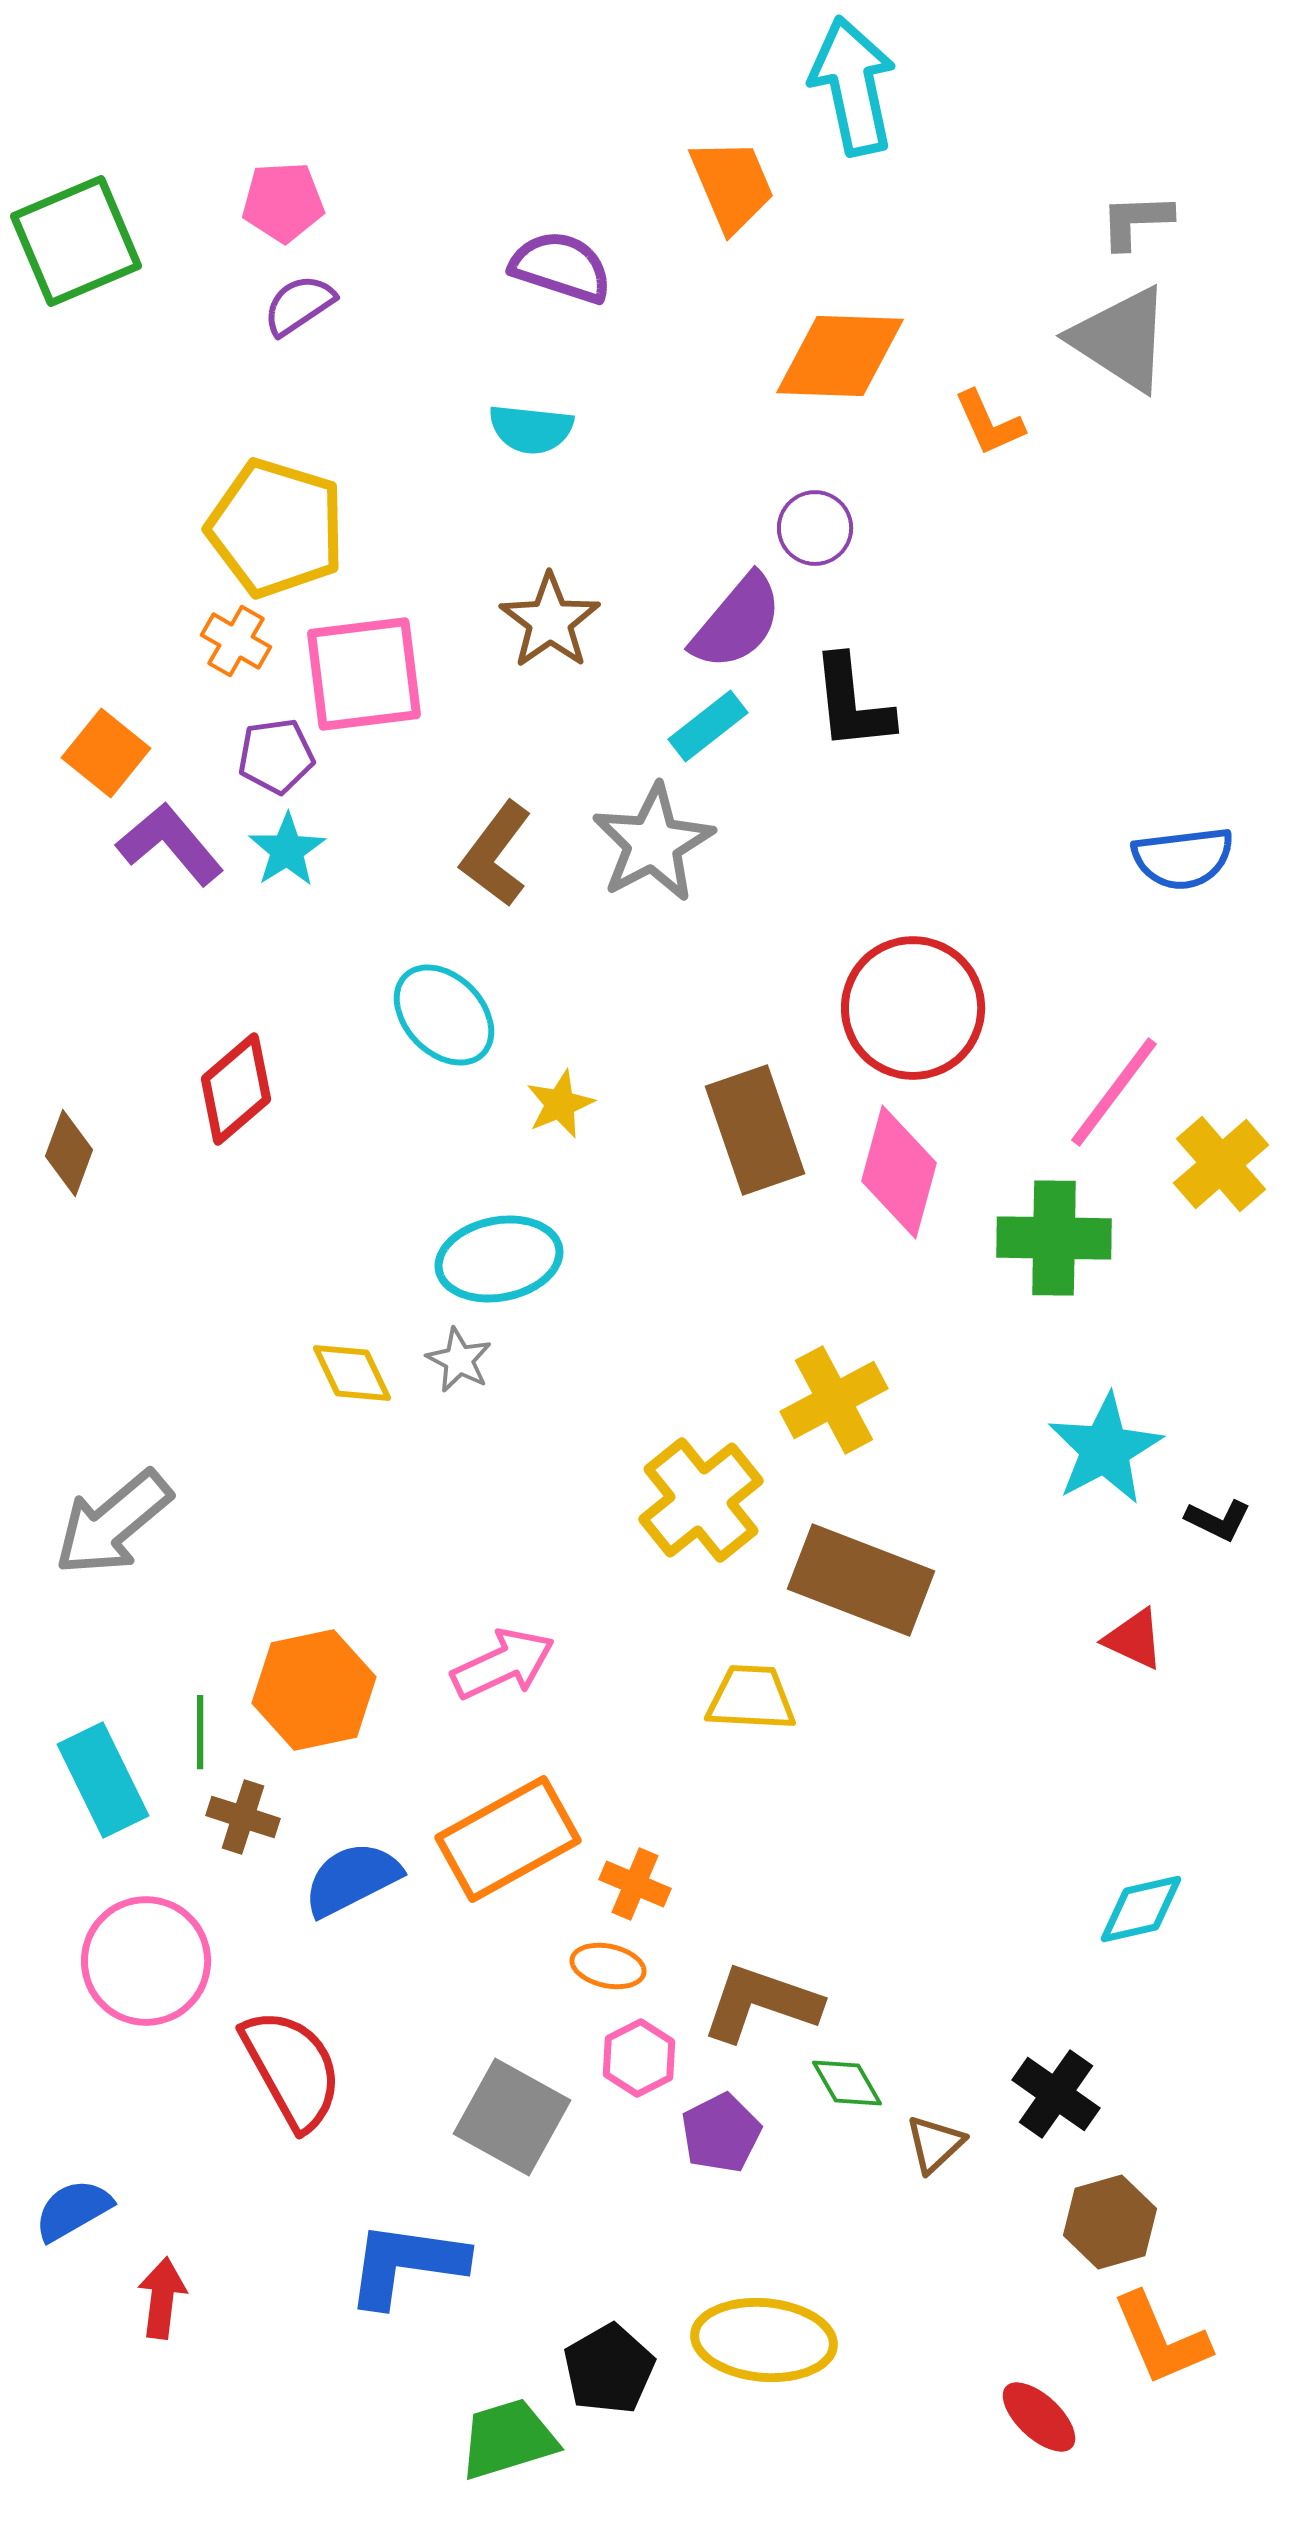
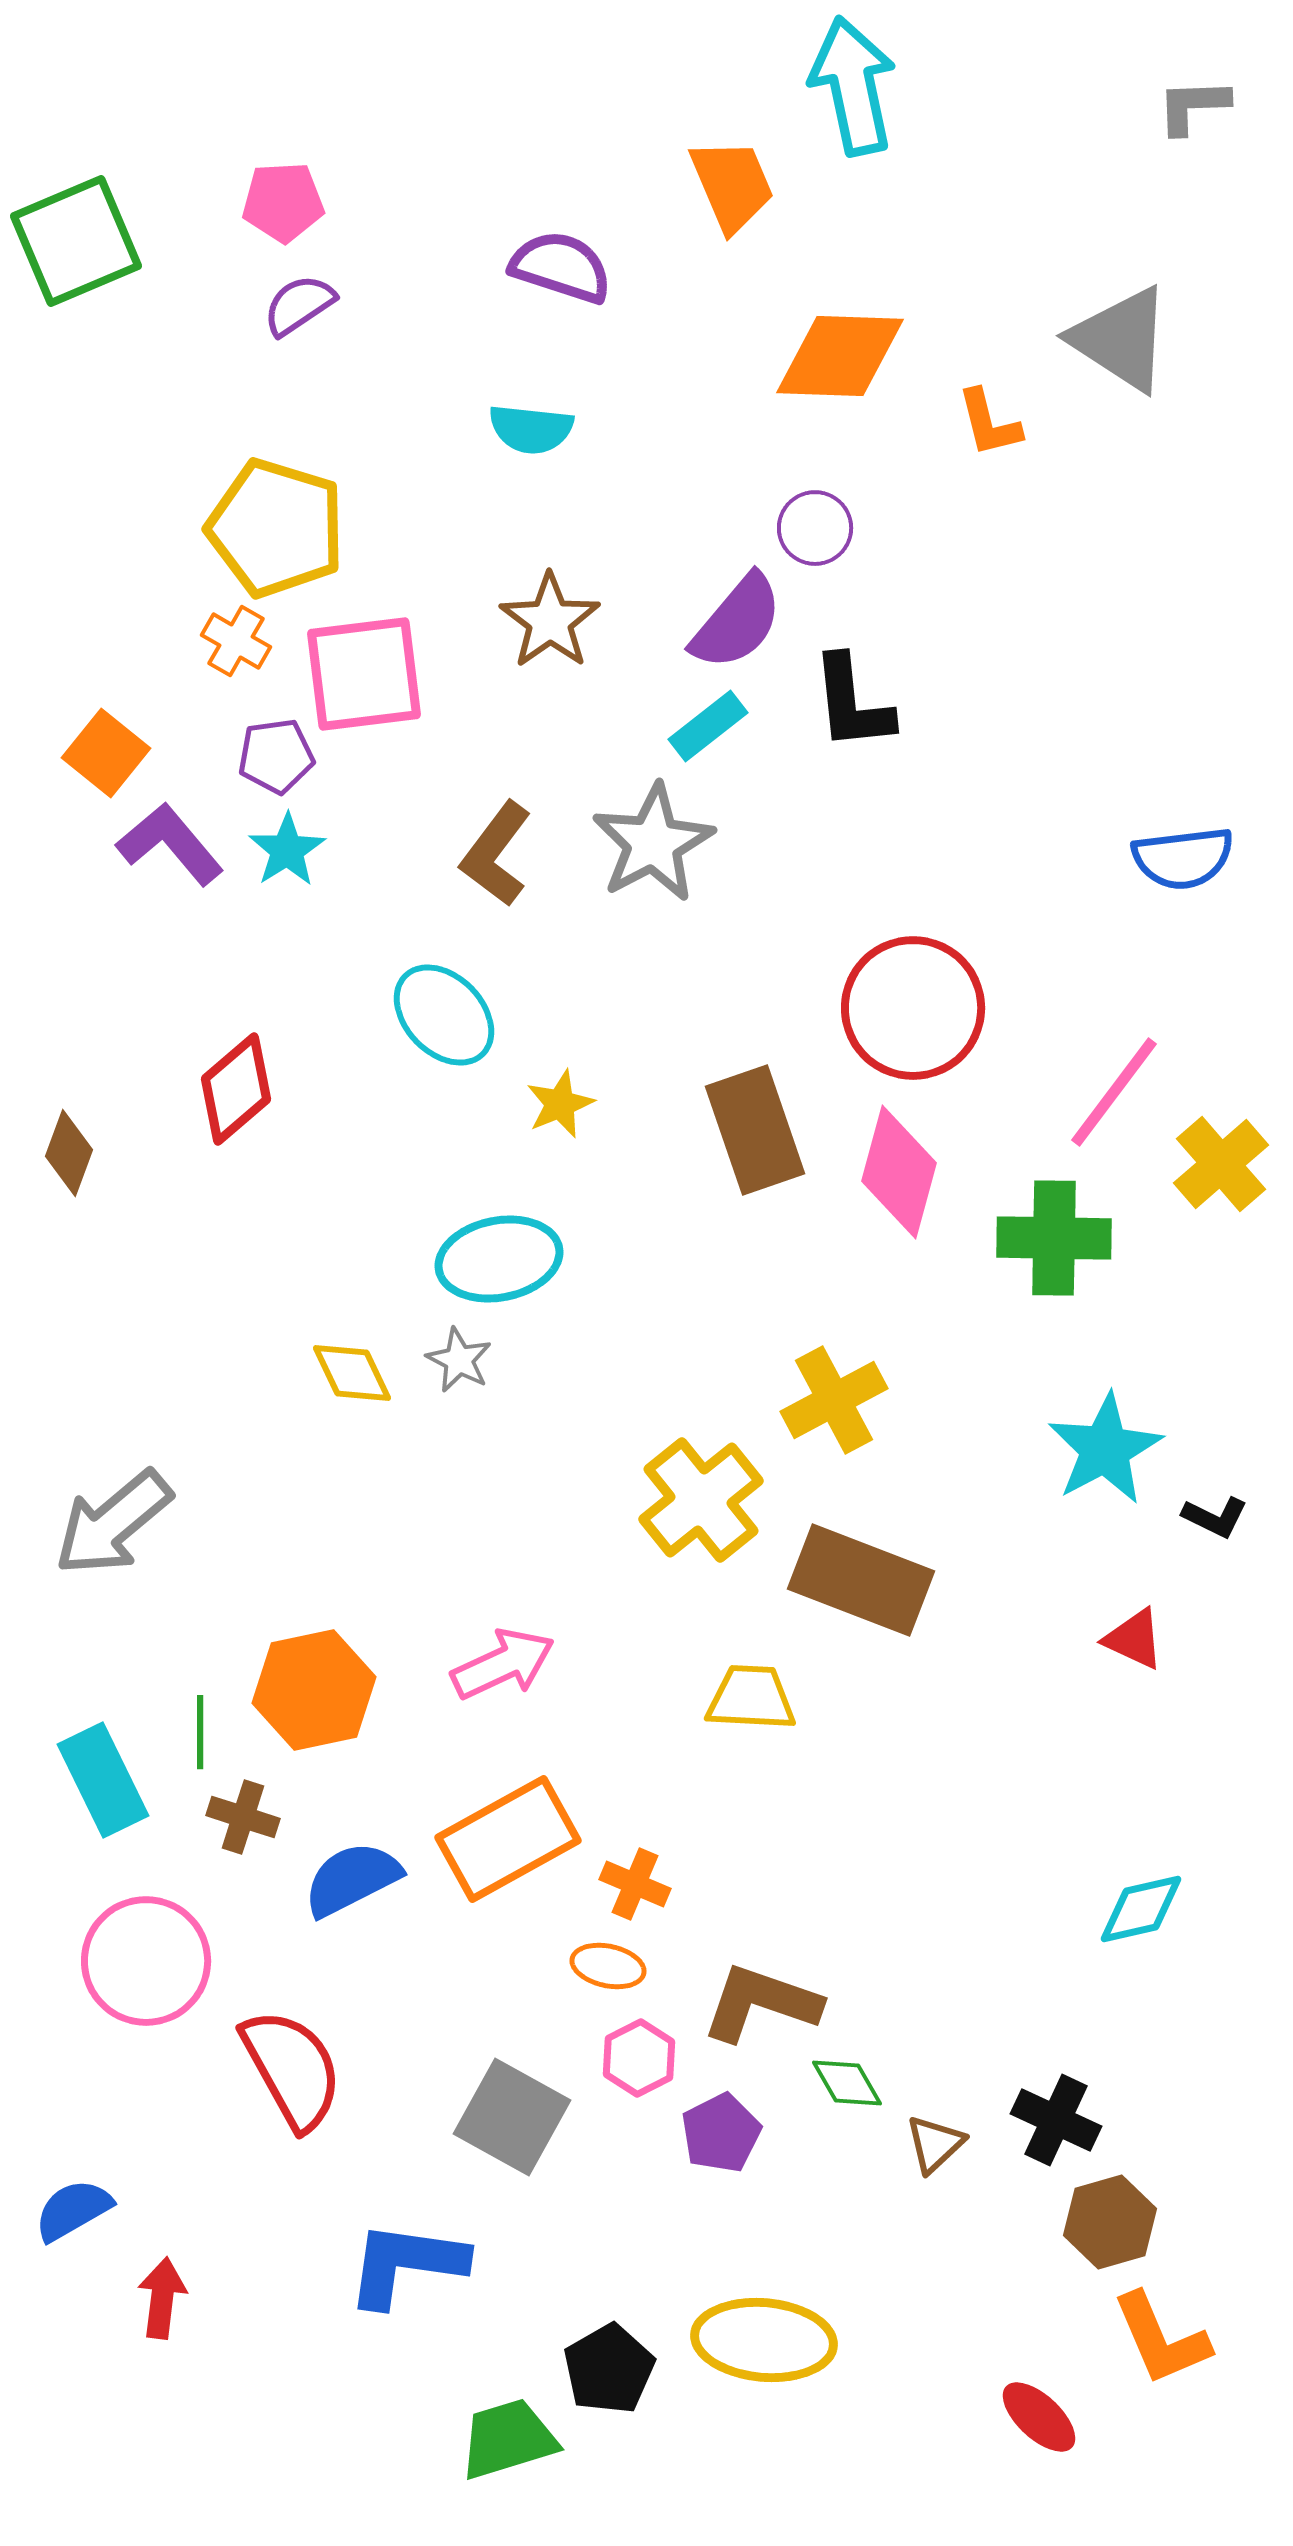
gray L-shape at (1136, 221): moved 57 px right, 115 px up
orange L-shape at (989, 423): rotated 10 degrees clockwise
black L-shape at (1218, 1520): moved 3 px left, 3 px up
black cross at (1056, 2094): moved 26 px down; rotated 10 degrees counterclockwise
